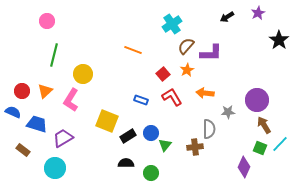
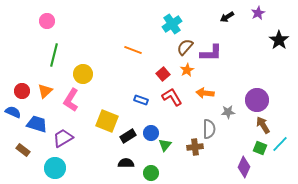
brown semicircle: moved 1 px left, 1 px down
brown arrow: moved 1 px left
